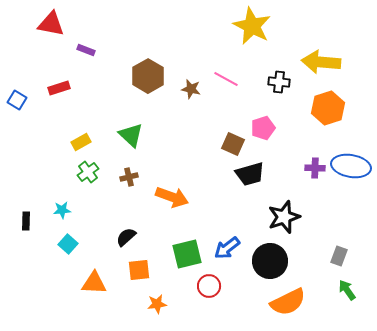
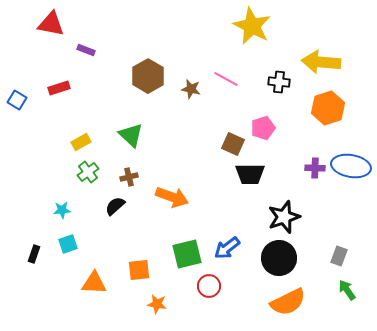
black trapezoid: rotated 16 degrees clockwise
black rectangle: moved 8 px right, 33 px down; rotated 18 degrees clockwise
black semicircle: moved 11 px left, 31 px up
cyan square: rotated 30 degrees clockwise
black circle: moved 9 px right, 3 px up
orange star: rotated 18 degrees clockwise
